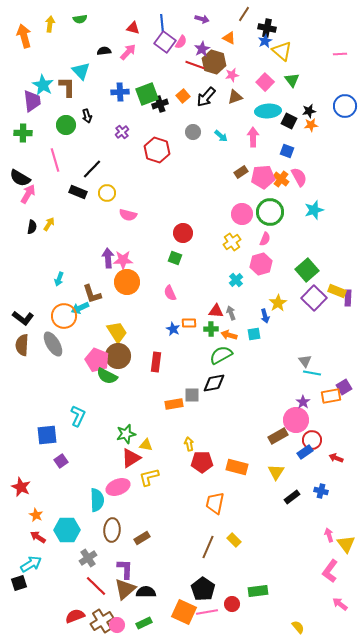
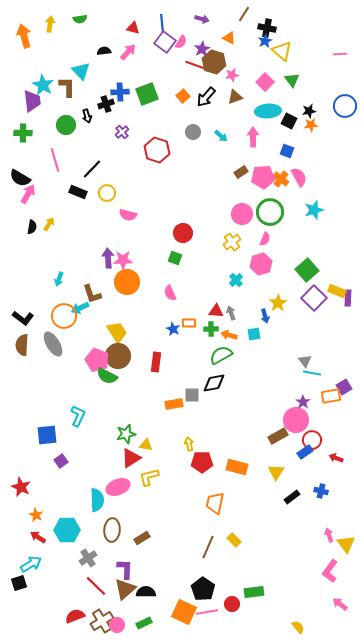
black cross at (160, 104): moved 54 px left
green rectangle at (258, 591): moved 4 px left, 1 px down
